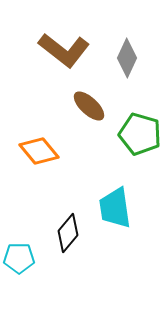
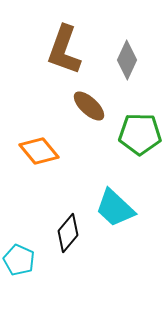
brown L-shape: rotated 72 degrees clockwise
gray diamond: moved 2 px down
green pentagon: rotated 15 degrees counterclockwise
cyan trapezoid: rotated 39 degrees counterclockwise
cyan pentagon: moved 2 px down; rotated 24 degrees clockwise
